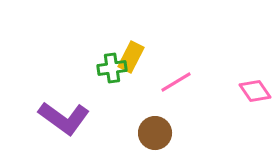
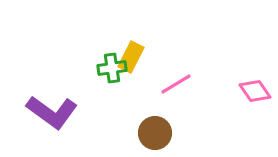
pink line: moved 2 px down
purple L-shape: moved 12 px left, 6 px up
